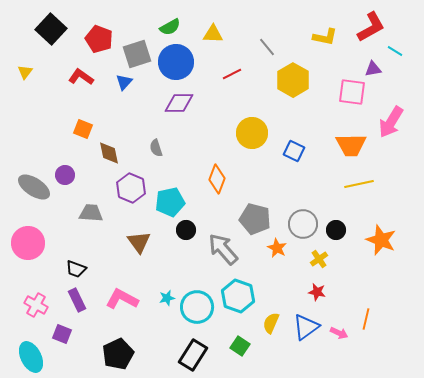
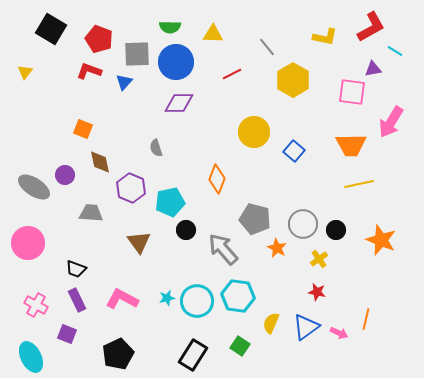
green semicircle at (170, 27): rotated 30 degrees clockwise
black square at (51, 29): rotated 12 degrees counterclockwise
gray square at (137, 54): rotated 16 degrees clockwise
red L-shape at (81, 77): moved 8 px right, 6 px up; rotated 15 degrees counterclockwise
yellow circle at (252, 133): moved 2 px right, 1 px up
blue square at (294, 151): rotated 15 degrees clockwise
brown diamond at (109, 153): moved 9 px left, 9 px down
cyan hexagon at (238, 296): rotated 12 degrees counterclockwise
cyan circle at (197, 307): moved 6 px up
purple square at (62, 334): moved 5 px right
